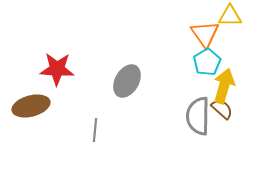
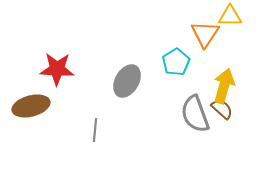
orange triangle: rotated 8 degrees clockwise
cyan pentagon: moved 31 px left
gray semicircle: moved 3 px left, 2 px up; rotated 21 degrees counterclockwise
